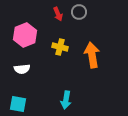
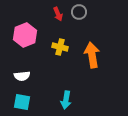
white semicircle: moved 7 px down
cyan square: moved 4 px right, 2 px up
